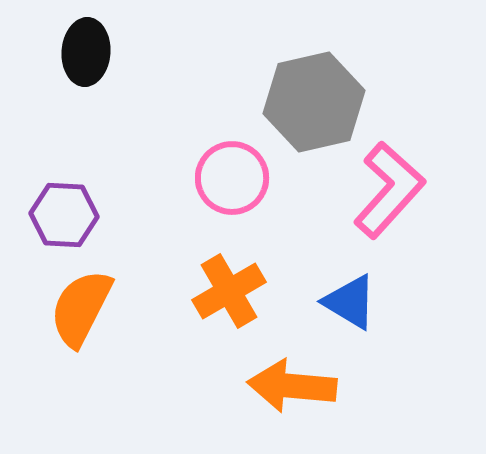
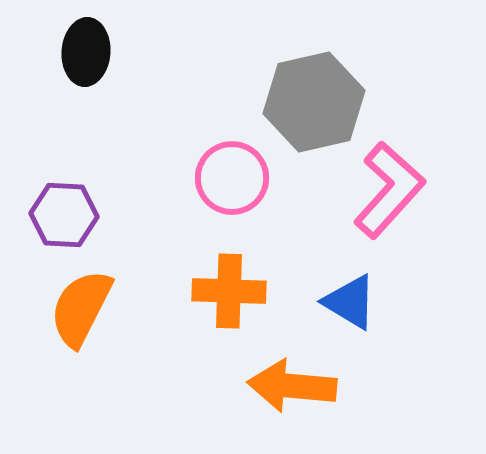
orange cross: rotated 32 degrees clockwise
